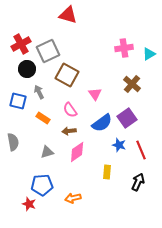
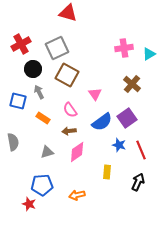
red triangle: moved 2 px up
gray square: moved 9 px right, 3 px up
black circle: moved 6 px right
blue semicircle: moved 1 px up
orange arrow: moved 4 px right, 3 px up
